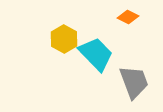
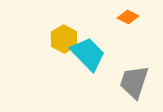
cyan trapezoid: moved 8 px left
gray trapezoid: rotated 141 degrees counterclockwise
